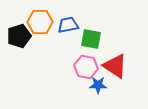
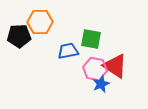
blue trapezoid: moved 26 px down
black pentagon: rotated 15 degrees clockwise
pink hexagon: moved 9 px right, 2 px down
blue star: moved 3 px right, 1 px up; rotated 24 degrees counterclockwise
